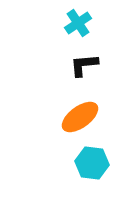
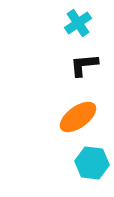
orange ellipse: moved 2 px left
